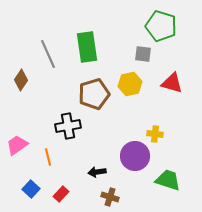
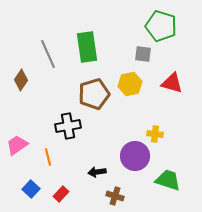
brown cross: moved 5 px right, 1 px up
